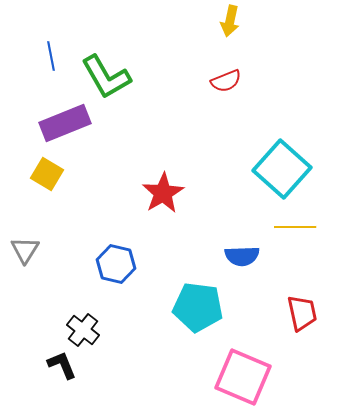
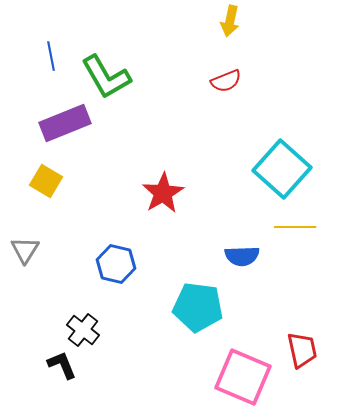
yellow square: moved 1 px left, 7 px down
red trapezoid: moved 37 px down
